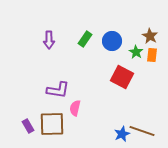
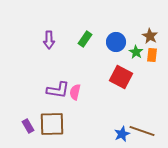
blue circle: moved 4 px right, 1 px down
red square: moved 1 px left
pink semicircle: moved 16 px up
